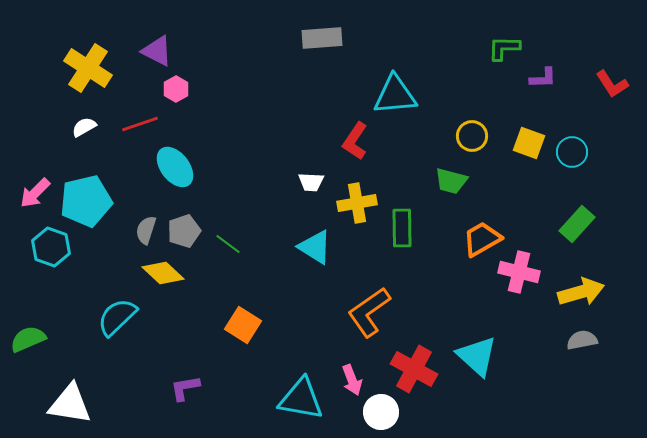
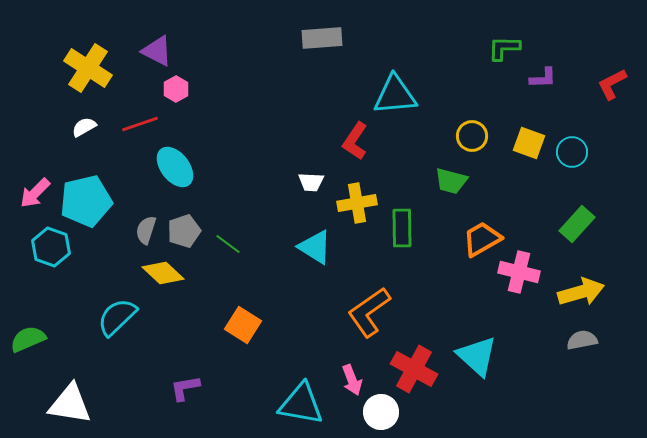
red L-shape at (612, 84): rotated 96 degrees clockwise
cyan triangle at (301, 399): moved 5 px down
